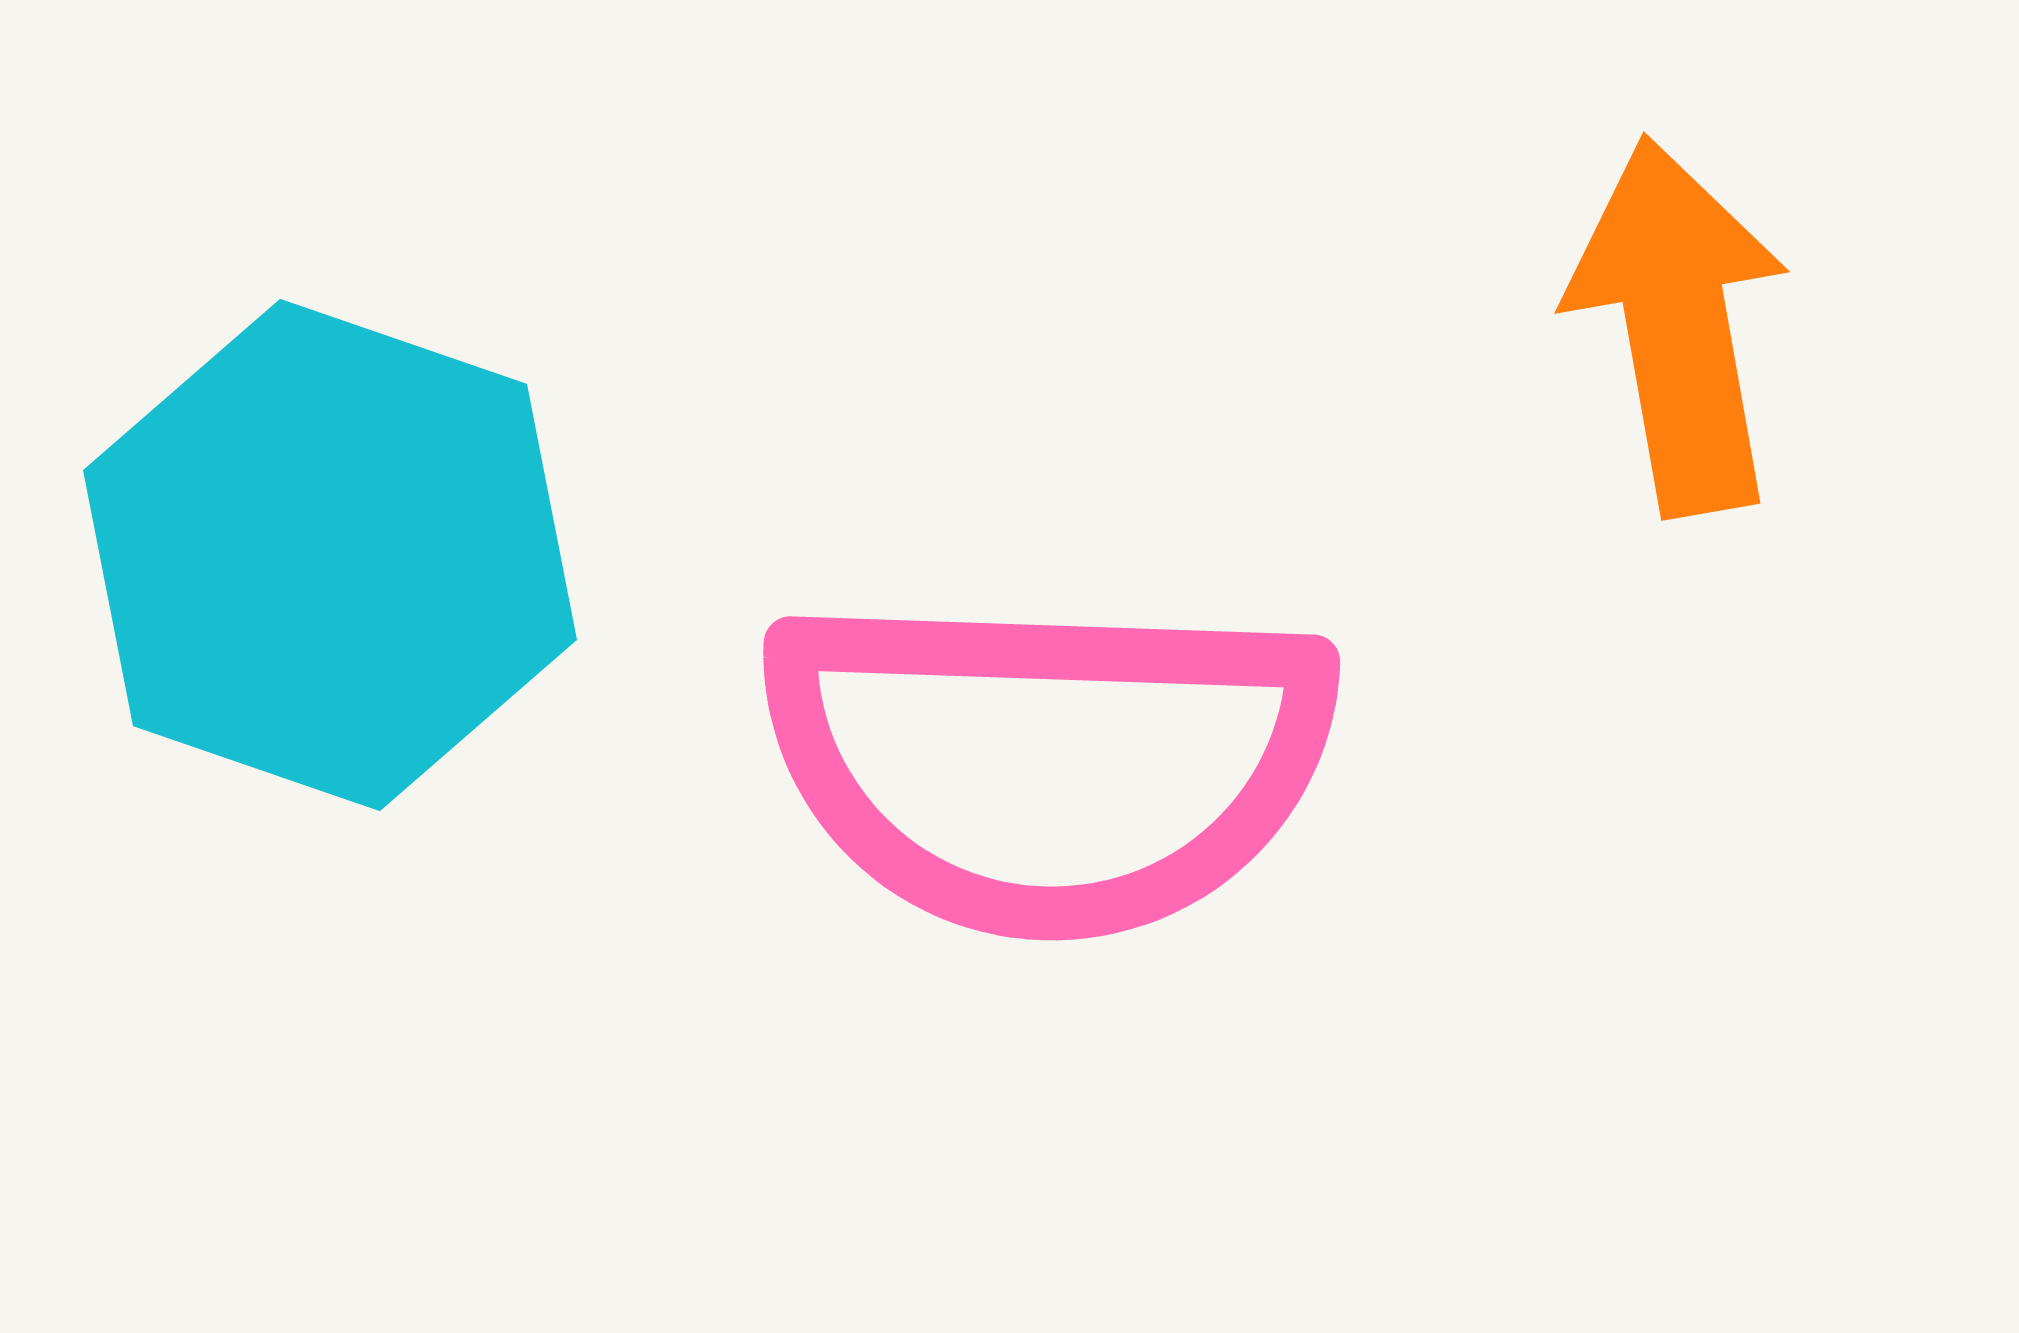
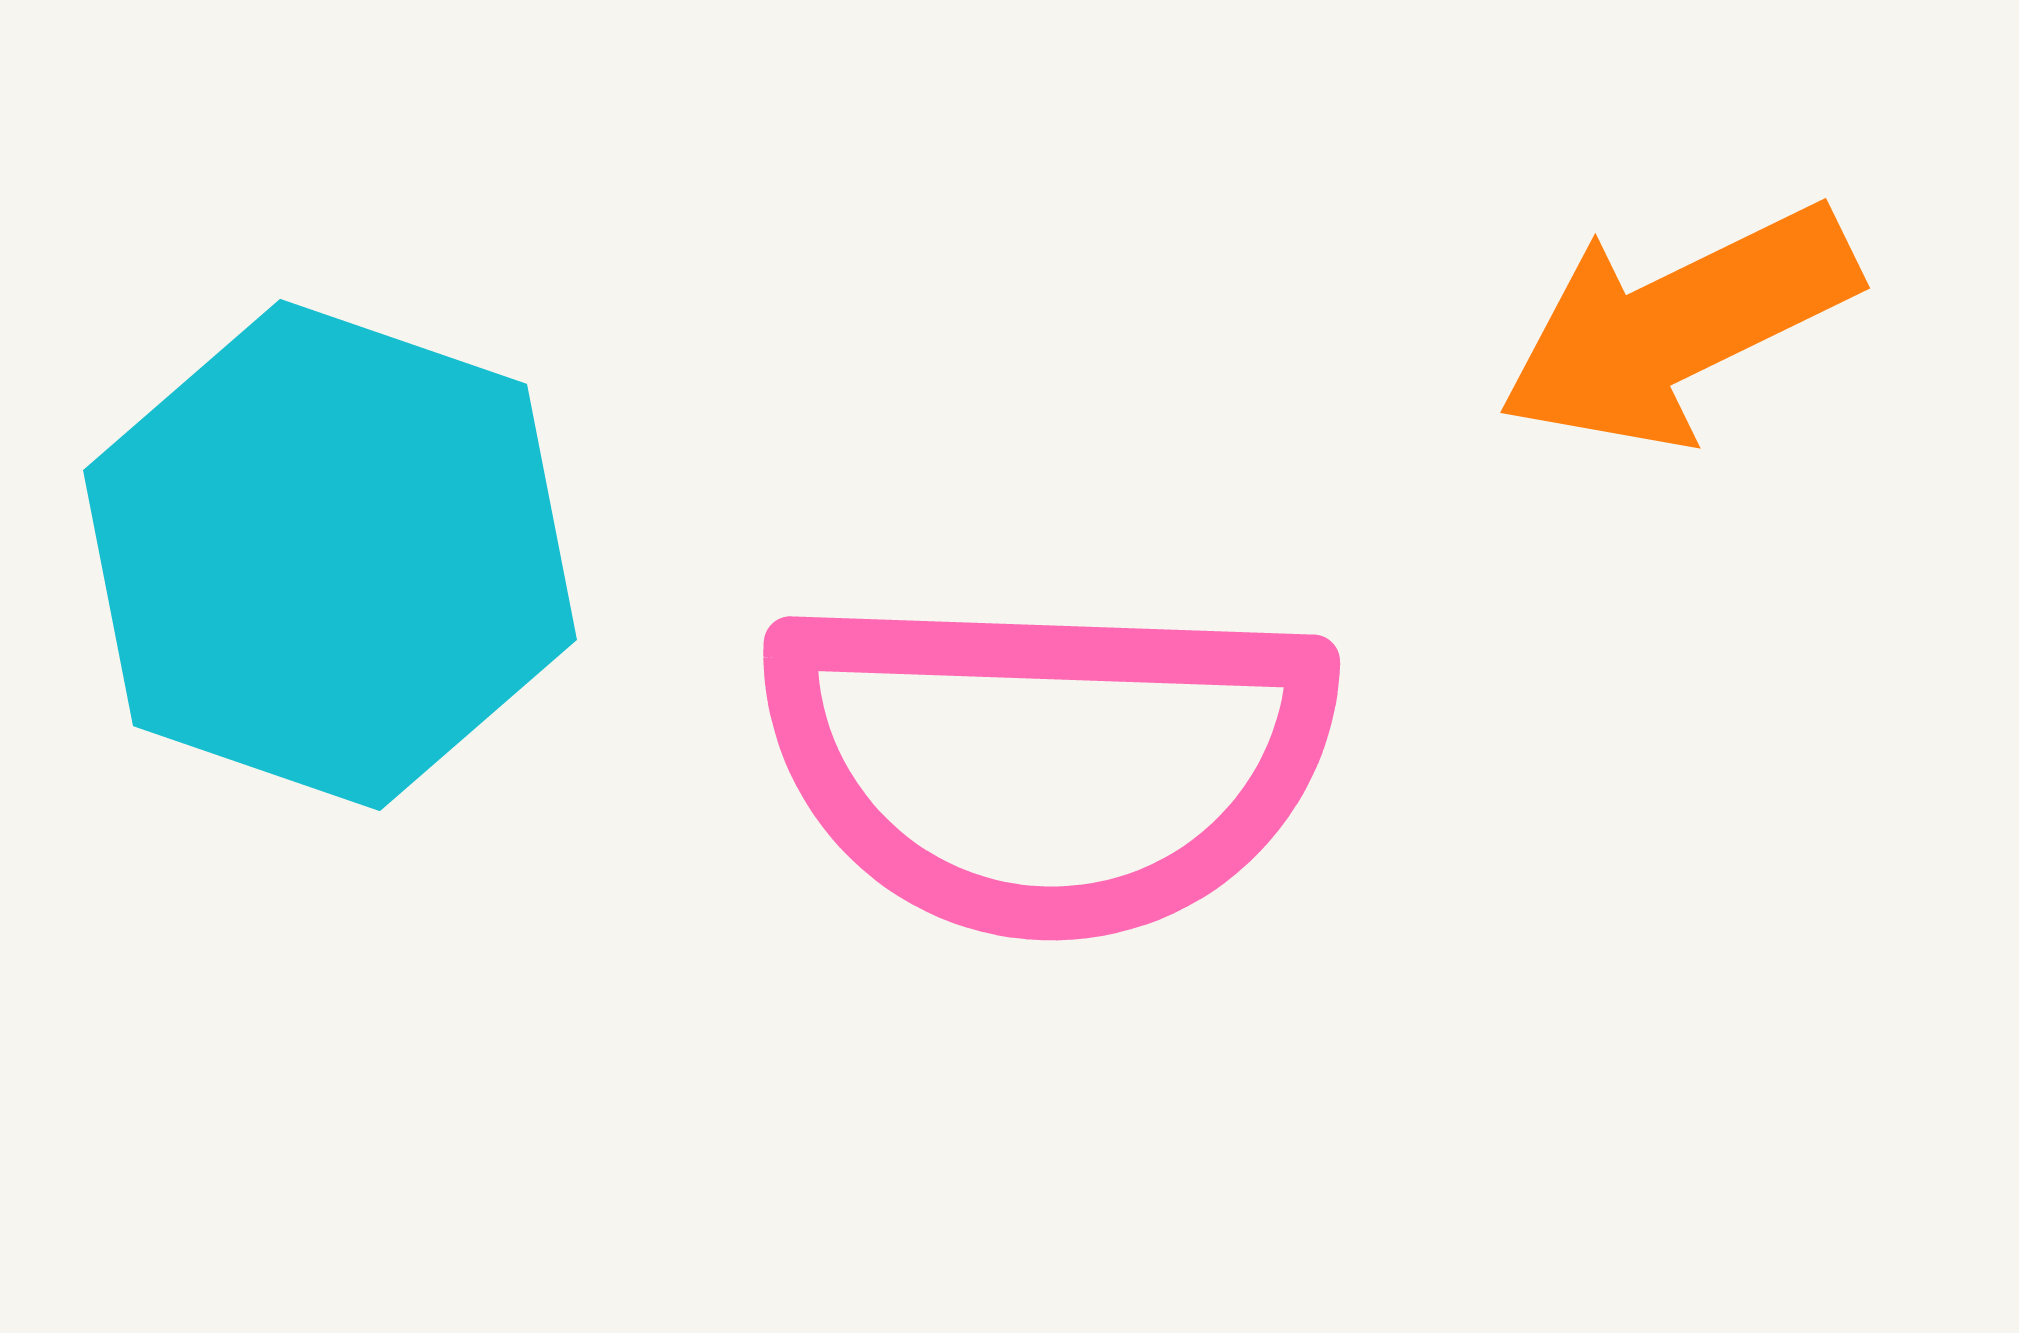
orange arrow: rotated 106 degrees counterclockwise
